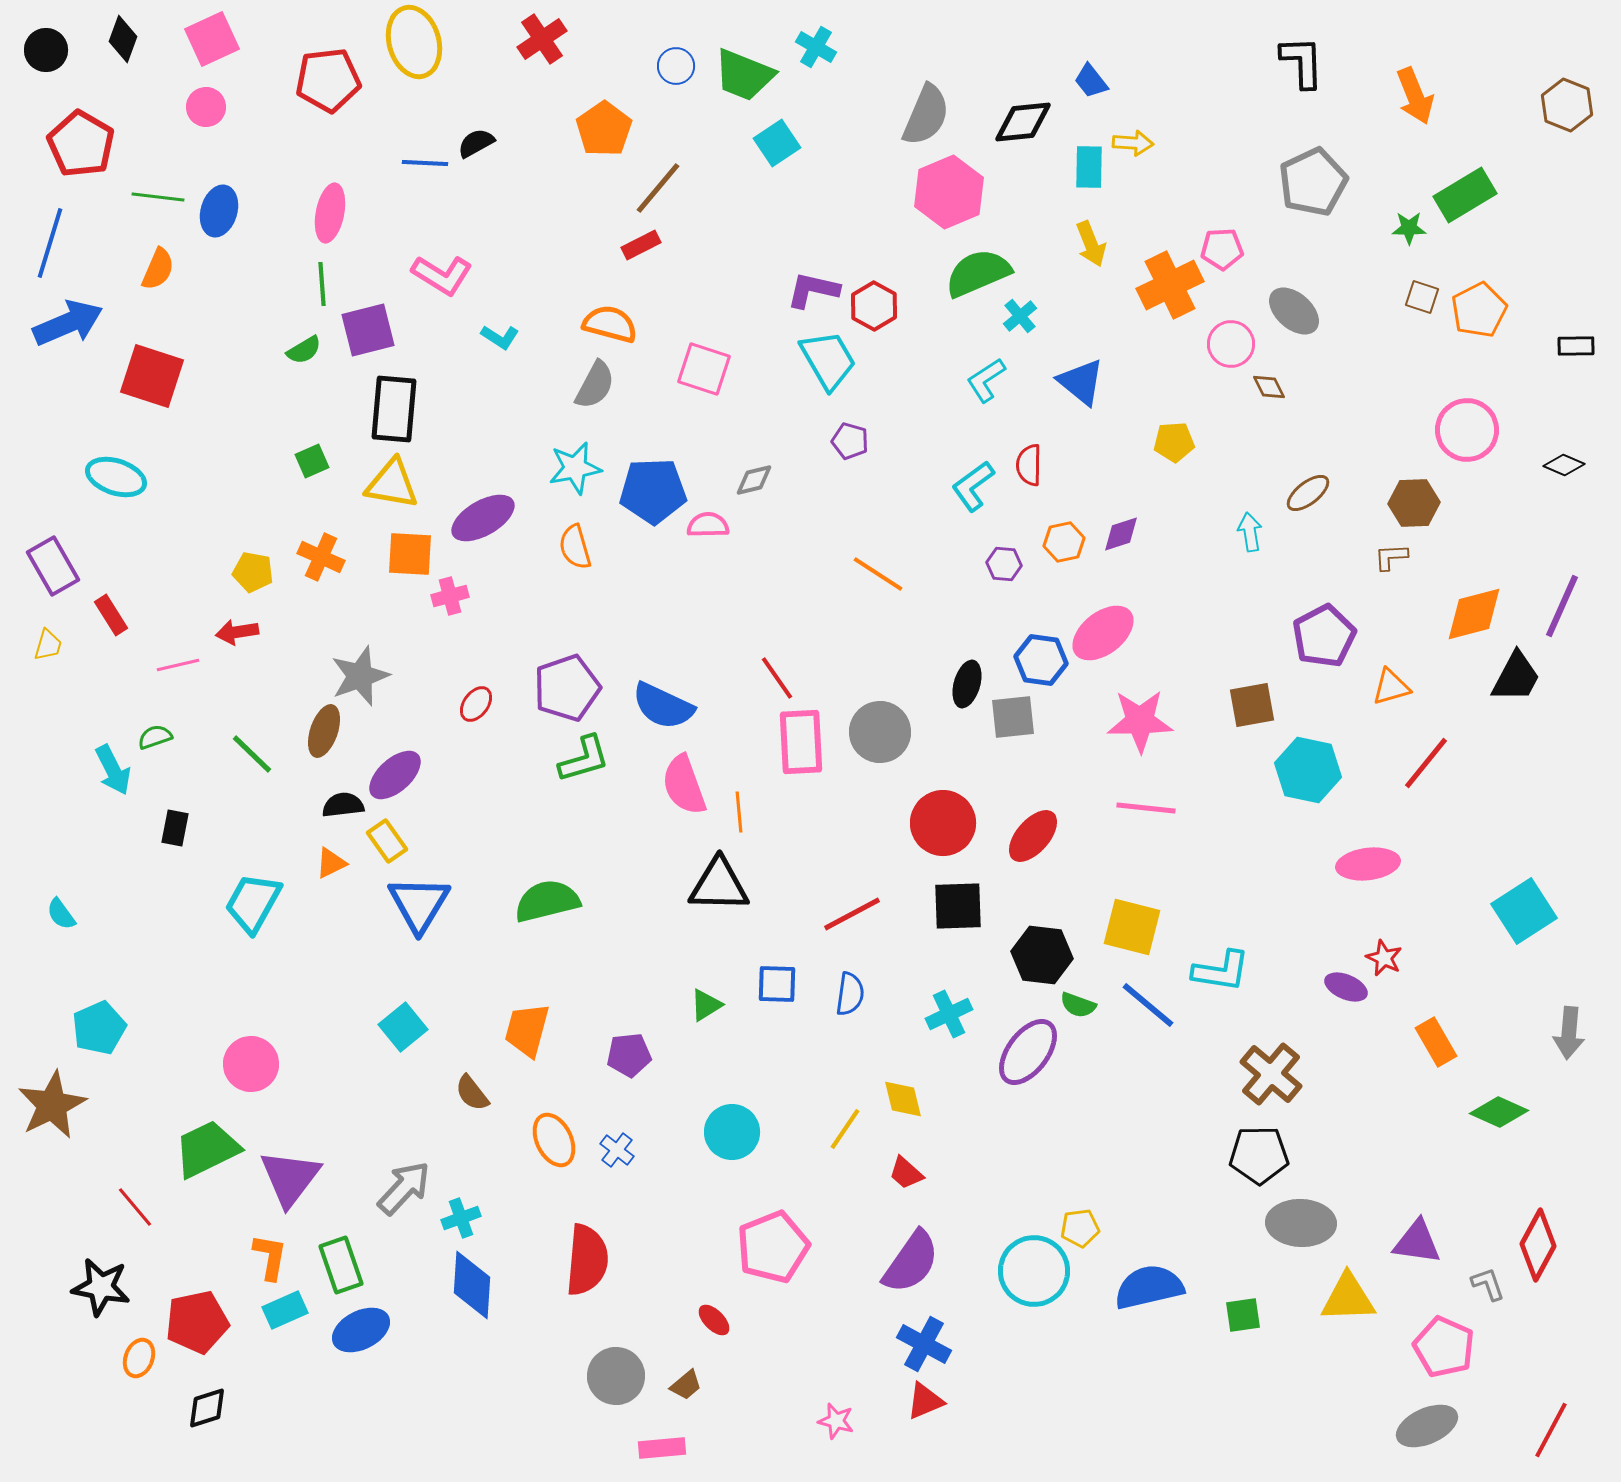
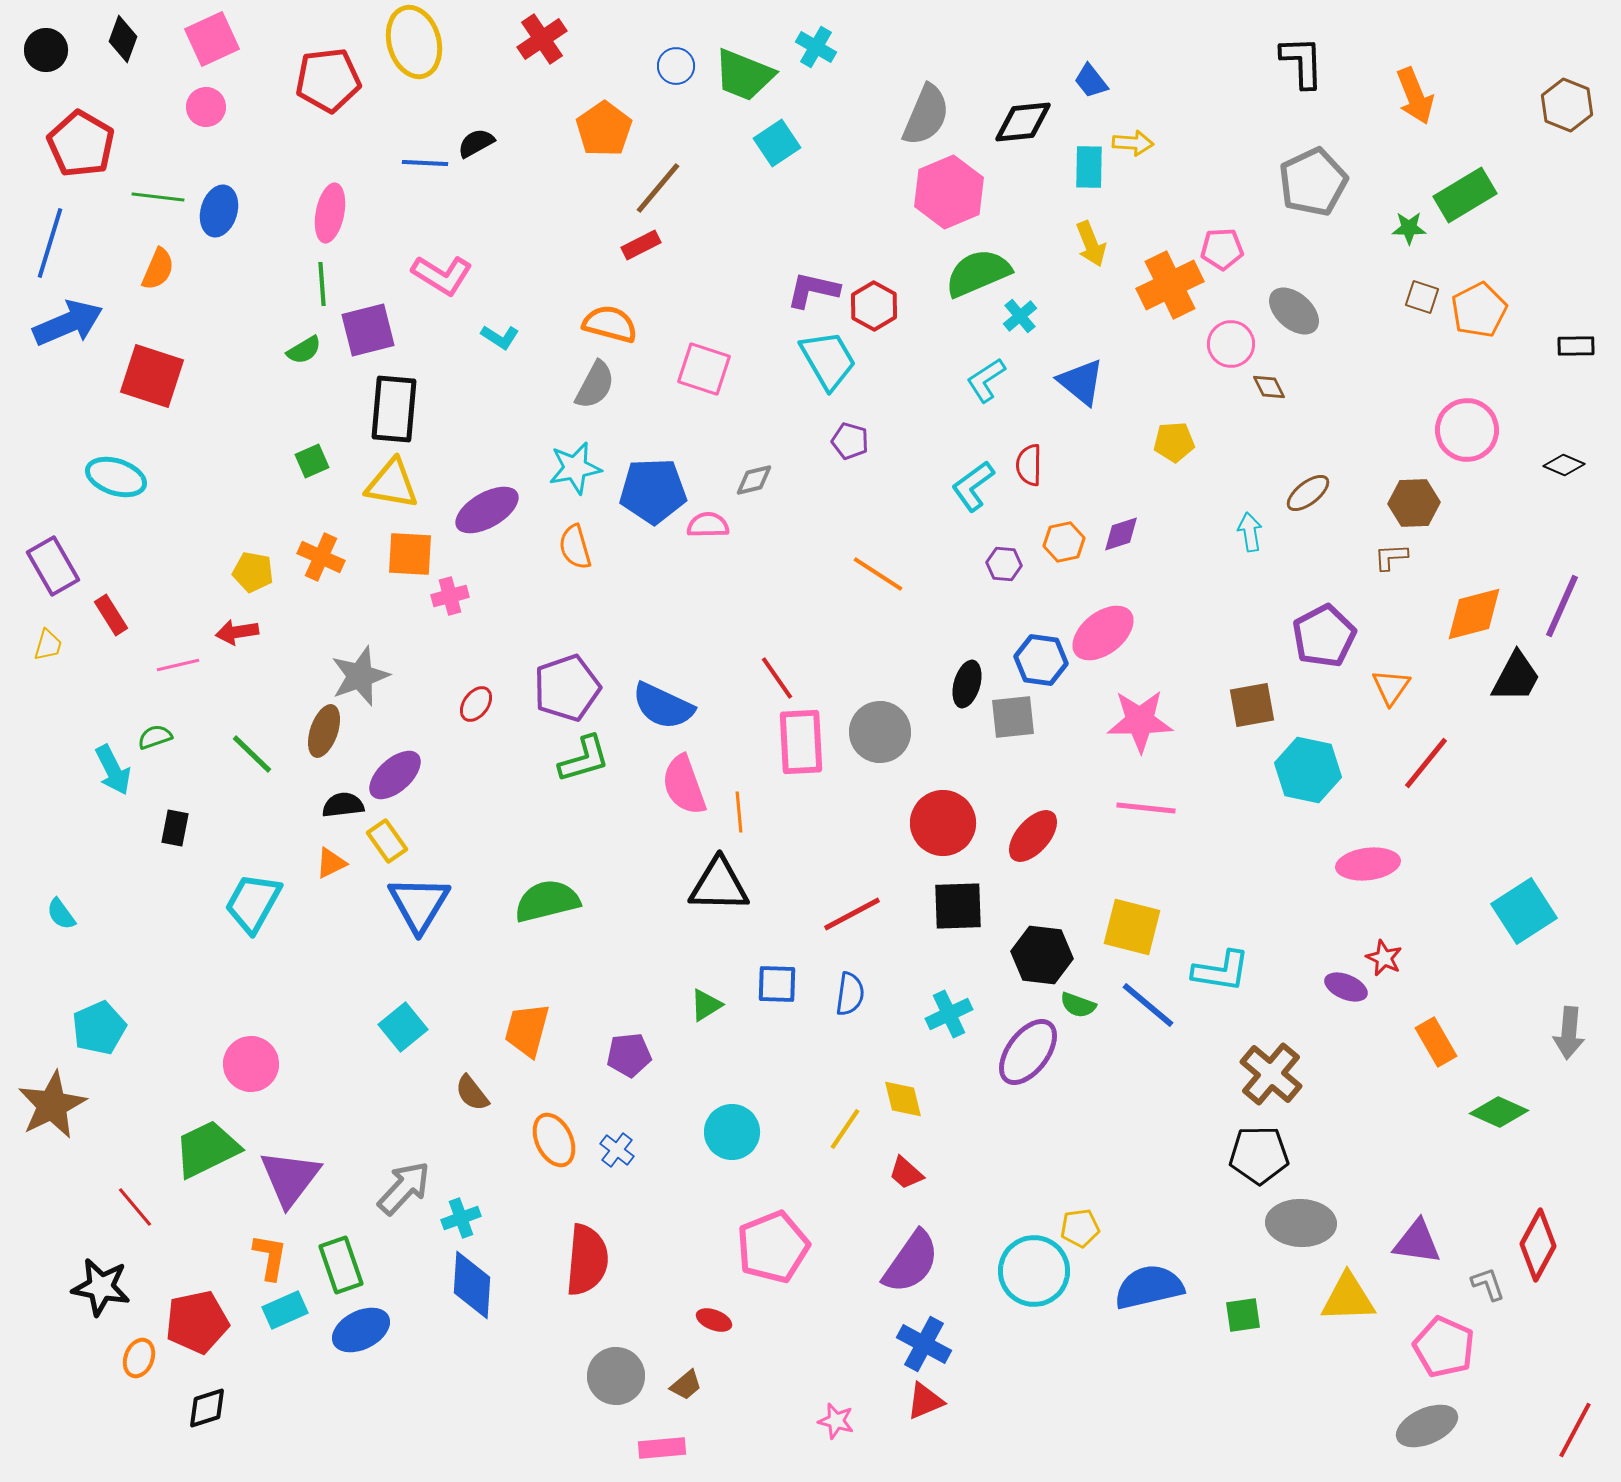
purple ellipse at (483, 518): moved 4 px right, 8 px up
orange triangle at (1391, 687): rotated 39 degrees counterclockwise
red ellipse at (714, 1320): rotated 24 degrees counterclockwise
red line at (1551, 1430): moved 24 px right
